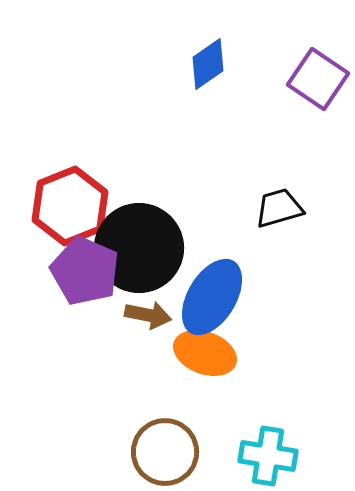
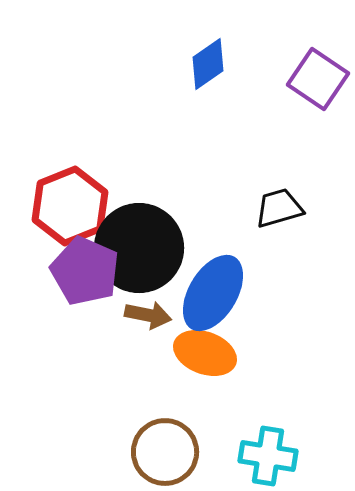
blue ellipse: moved 1 px right, 4 px up
